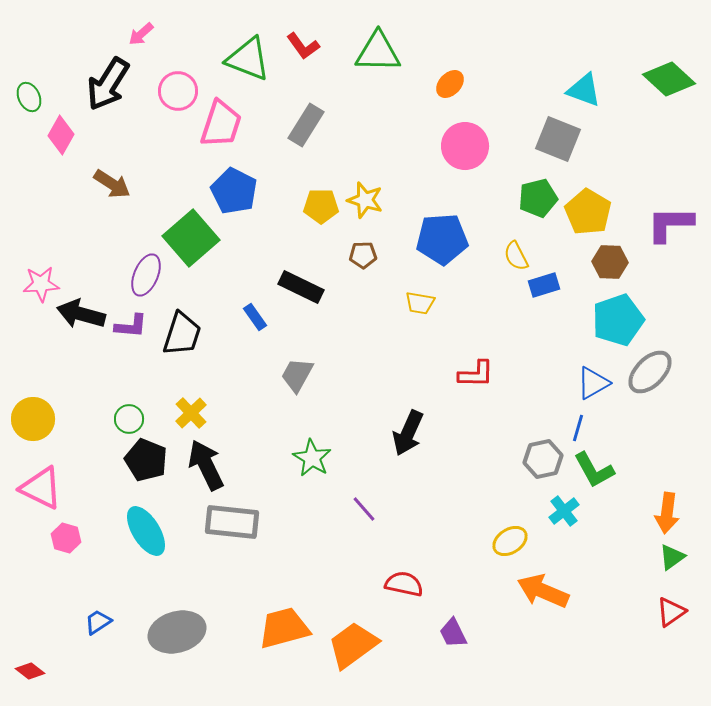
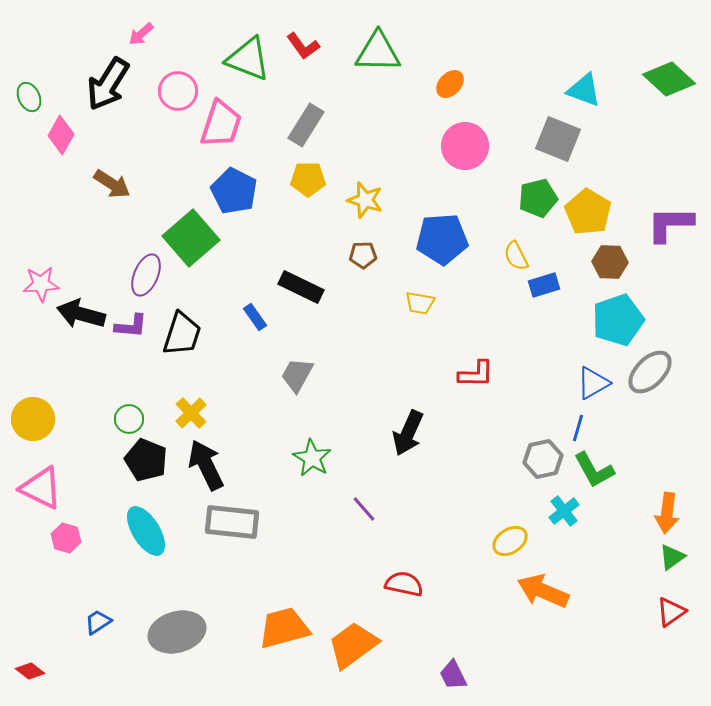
yellow pentagon at (321, 206): moved 13 px left, 27 px up
purple trapezoid at (453, 633): moved 42 px down
